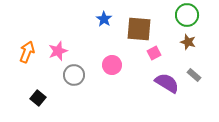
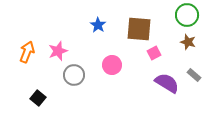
blue star: moved 6 px left, 6 px down
